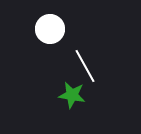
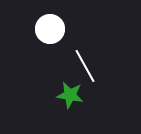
green star: moved 2 px left
